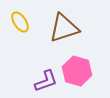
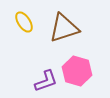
yellow ellipse: moved 4 px right
